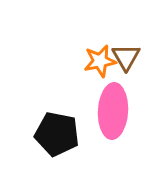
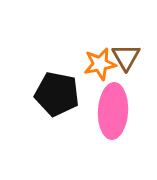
orange star: moved 3 px down
black pentagon: moved 40 px up
